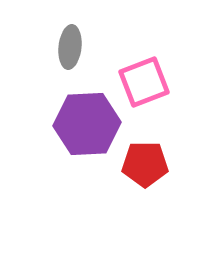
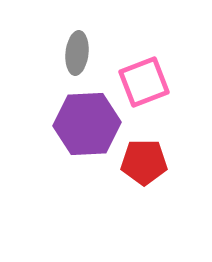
gray ellipse: moved 7 px right, 6 px down
red pentagon: moved 1 px left, 2 px up
